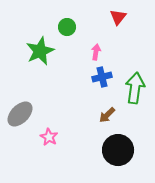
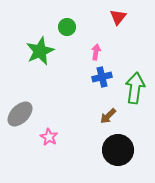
brown arrow: moved 1 px right, 1 px down
